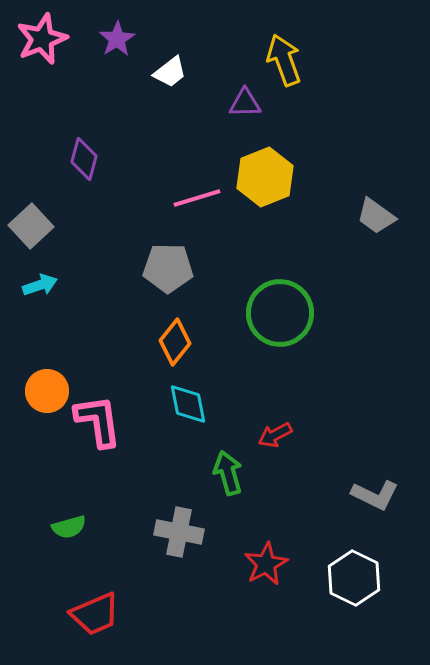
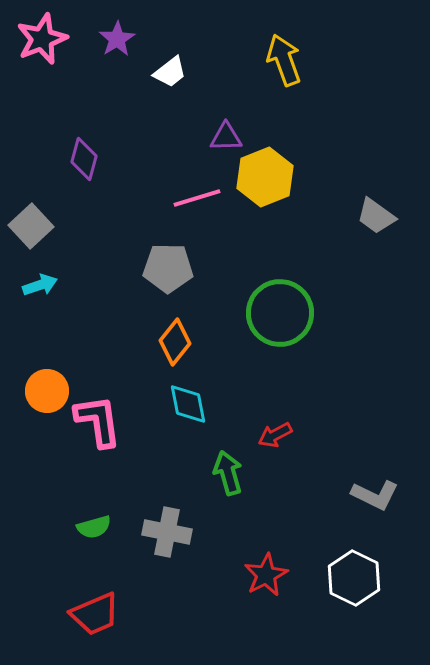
purple triangle: moved 19 px left, 34 px down
green semicircle: moved 25 px right
gray cross: moved 12 px left
red star: moved 11 px down
